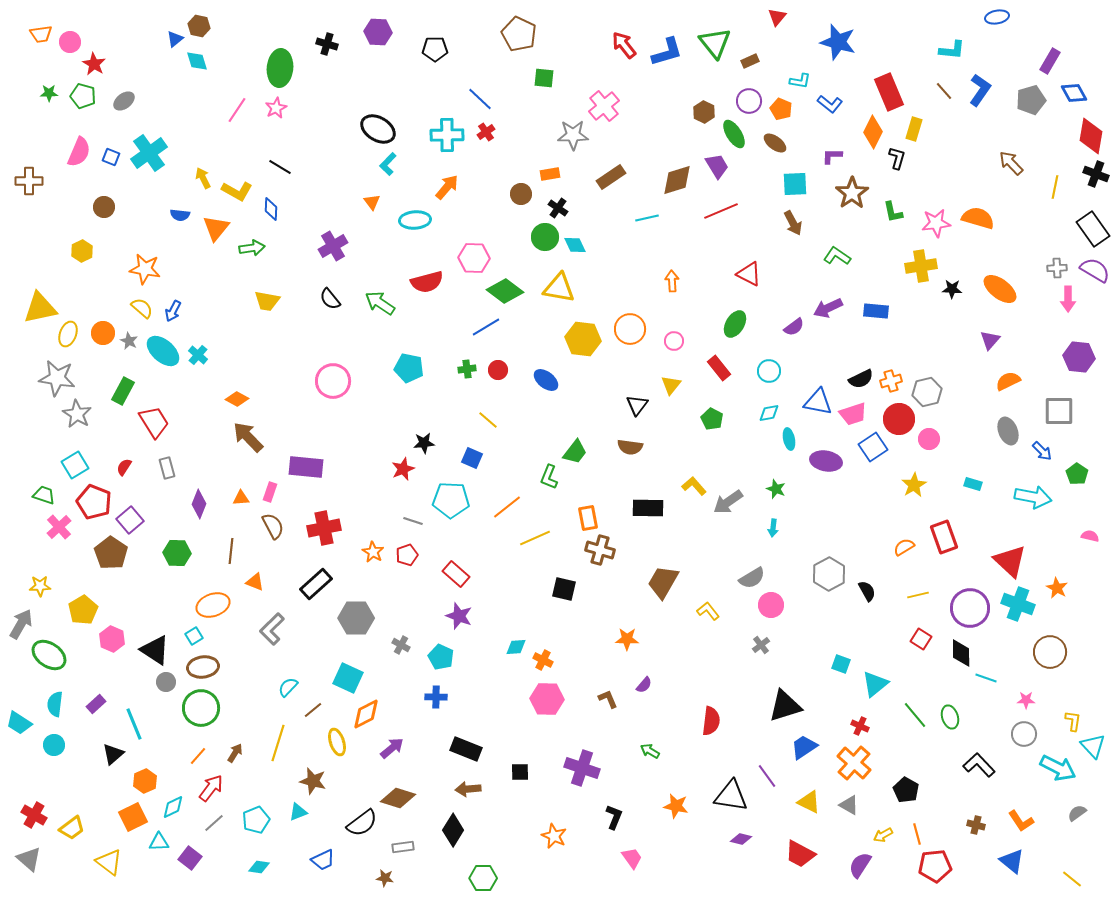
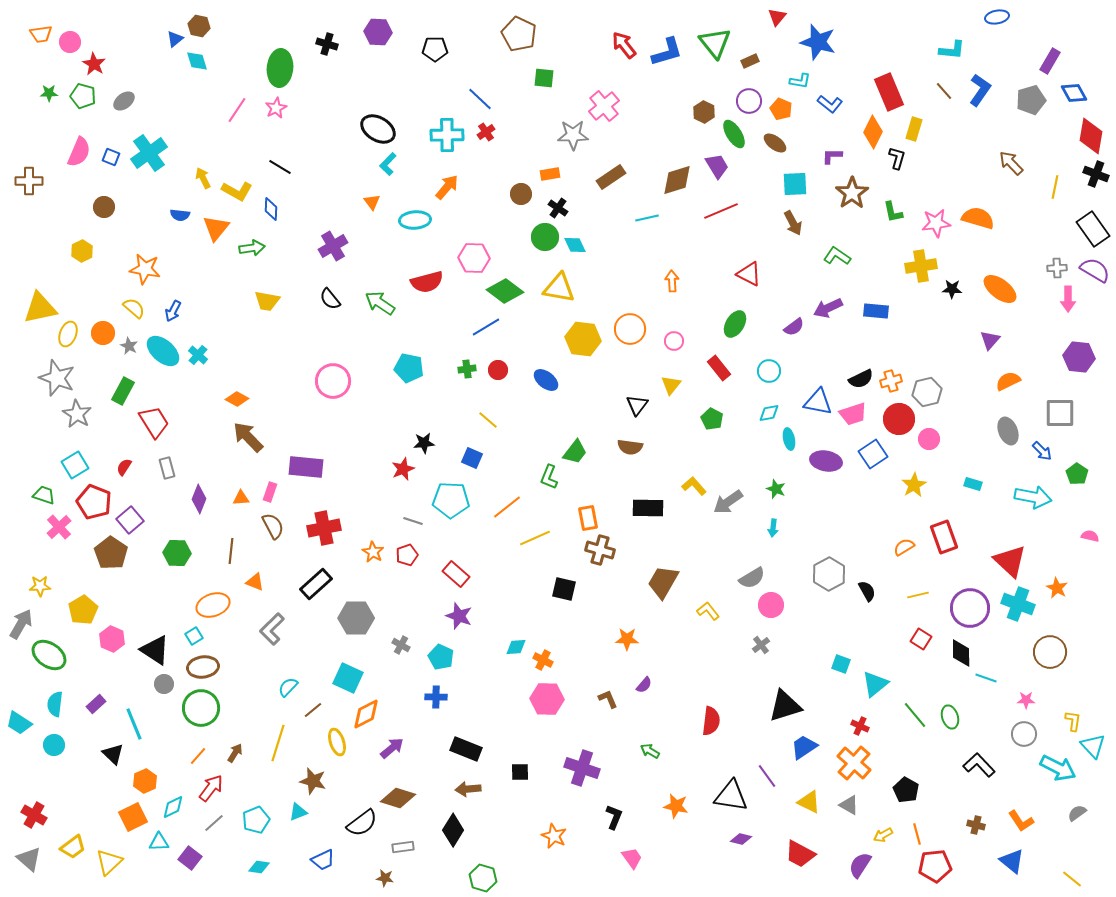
blue star at (838, 42): moved 20 px left
yellow semicircle at (142, 308): moved 8 px left
gray star at (129, 341): moved 5 px down
gray star at (57, 378): rotated 12 degrees clockwise
gray square at (1059, 411): moved 1 px right, 2 px down
blue square at (873, 447): moved 7 px down
purple diamond at (199, 504): moved 5 px up
gray circle at (166, 682): moved 2 px left, 2 px down
black triangle at (113, 754): rotated 35 degrees counterclockwise
yellow trapezoid at (72, 828): moved 1 px right, 19 px down
yellow triangle at (109, 862): rotated 40 degrees clockwise
green hexagon at (483, 878): rotated 16 degrees clockwise
